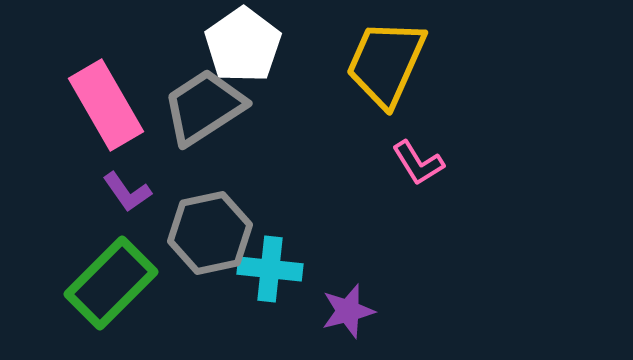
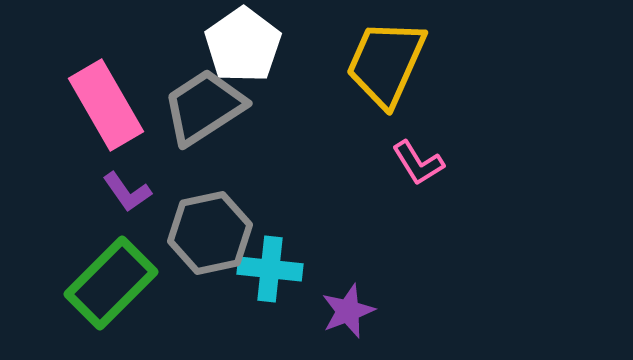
purple star: rotated 6 degrees counterclockwise
